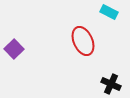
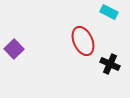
black cross: moved 1 px left, 20 px up
